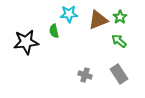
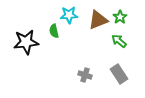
cyan star: moved 1 px down
